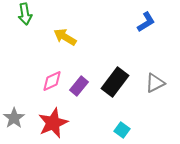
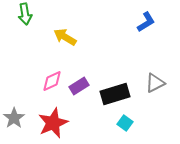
black rectangle: moved 12 px down; rotated 36 degrees clockwise
purple rectangle: rotated 18 degrees clockwise
cyan square: moved 3 px right, 7 px up
